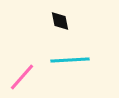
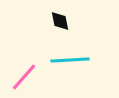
pink line: moved 2 px right
